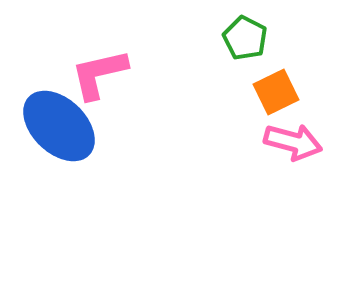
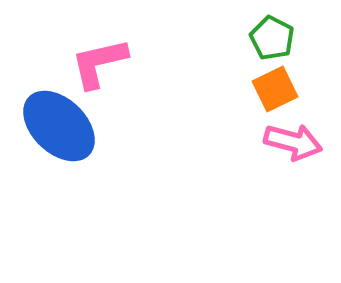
green pentagon: moved 27 px right
pink L-shape: moved 11 px up
orange square: moved 1 px left, 3 px up
